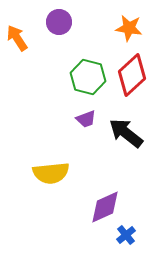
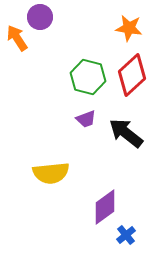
purple circle: moved 19 px left, 5 px up
purple diamond: rotated 12 degrees counterclockwise
